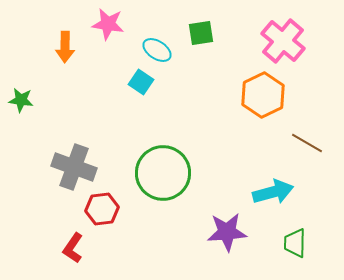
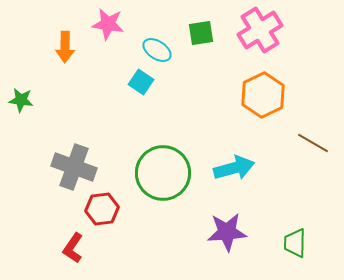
pink cross: moved 23 px left, 11 px up; rotated 18 degrees clockwise
brown line: moved 6 px right
cyan arrow: moved 39 px left, 24 px up
